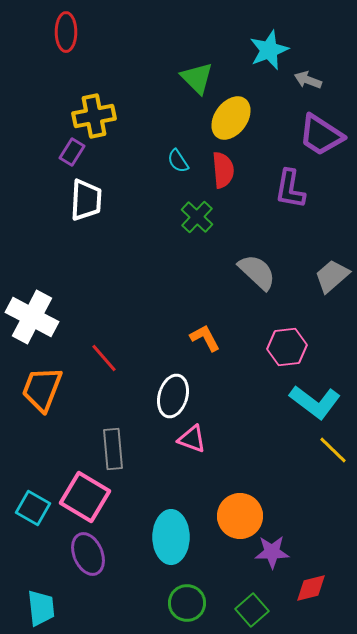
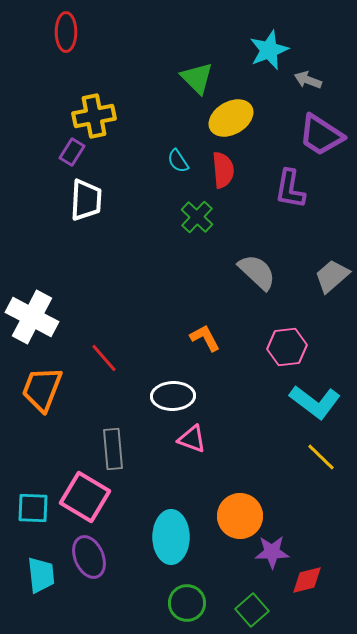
yellow ellipse: rotated 24 degrees clockwise
white ellipse: rotated 72 degrees clockwise
yellow line: moved 12 px left, 7 px down
cyan square: rotated 28 degrees counterclockwise
purple ellipse: moved 1 px right, 3 px down
red diamond: moved 4 px left, 8 px up
cyan trapezoid: moved 33 px up
